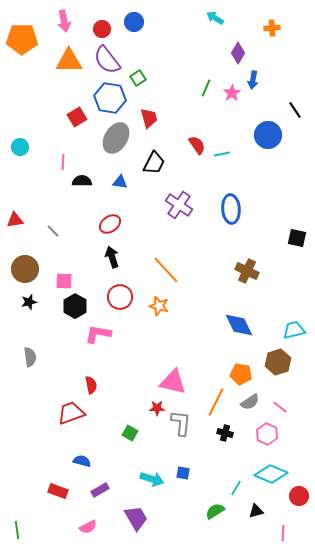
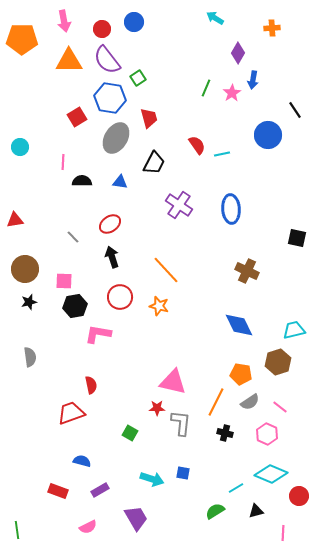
gray line at (53, 231): moved 20 px right, 6 px down
black hexagon at (75, 306): rotated 20 degrees clockwise
cyan line at (236, 488): rotated 28 degrees clockwise
